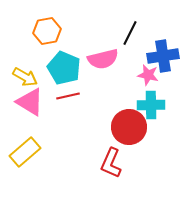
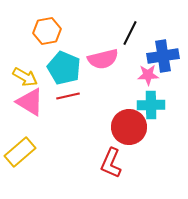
pink star: rotated 15 degrees counterclockwise
yellow rectangle: moved 5 px left
